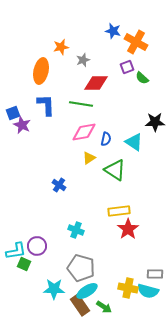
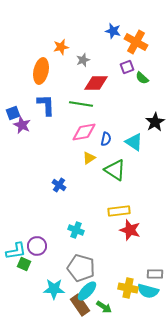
black star: rotated 30 degrees counterclockwise
red star: moved 2 px right, 1 px down; rotated 20 degrees counterclockwise
cyan ellipse: rotated 15 degrees counterclockwise
